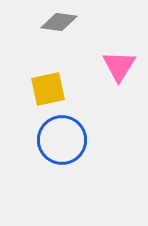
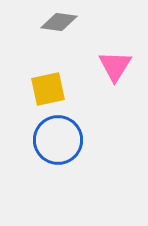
pink triangle: moved 4 px left
blue circle: moved 4 px left
